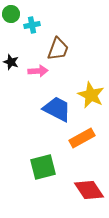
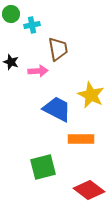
brown trapezoid: rotated 30 degrees counterclockwise
orange rectangle: moved 1 px left, 1 px down; rotated 30 degrees clockwise
red diamond: rotated 20 degrees counterclockwise
